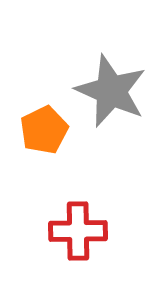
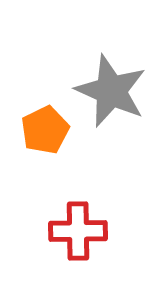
orange pentagon: moved 1 px right
